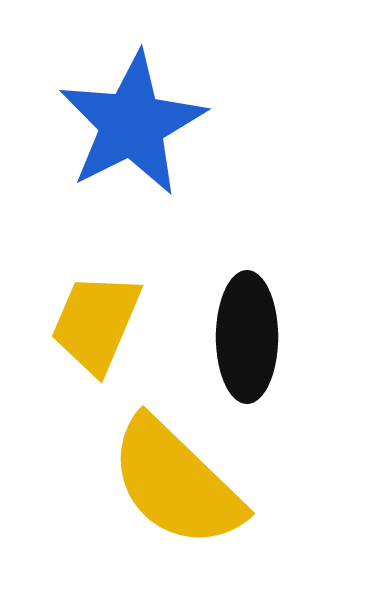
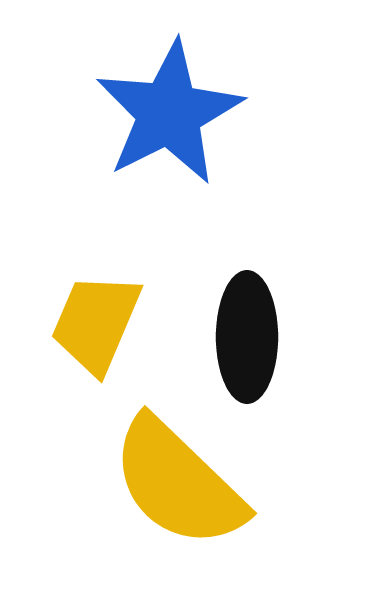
blue star: moved 37 px right, 11 px up
yellow semicircle: moved 2 px right
